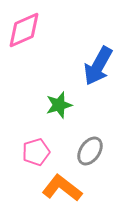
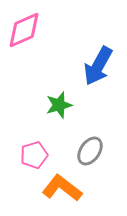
pink pentagon: moved 2 px left, 3 px down
